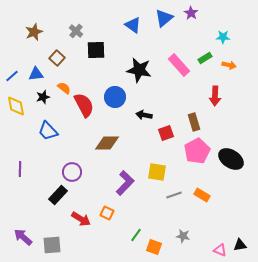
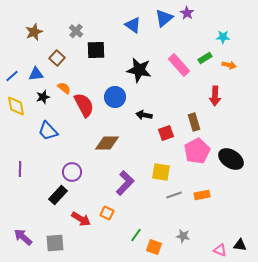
purple star at (191, 13): moved 4 px left
yellow square at (157, 172): moved 4 px right
orange rectangle at (202, 195): rotated 42 degrees counterclockwise
gray square at (52, 245): moved 3 px right, 2 px up
black triangle at (240, 245): rotated 16 degrees clockwise
